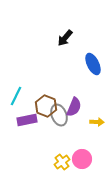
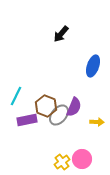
black arrow: moved 4 px left, 4 px up
blue ellipse: moved 2 px down; rotated 45 degrees clockwise
gray ellipse: rotated 60 degrees clockwise
